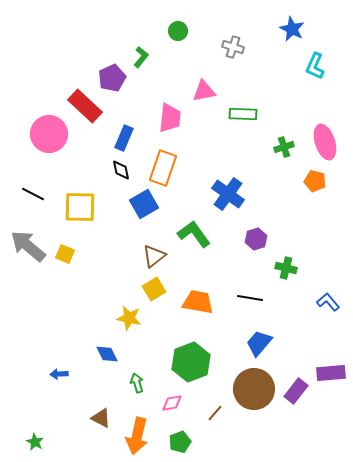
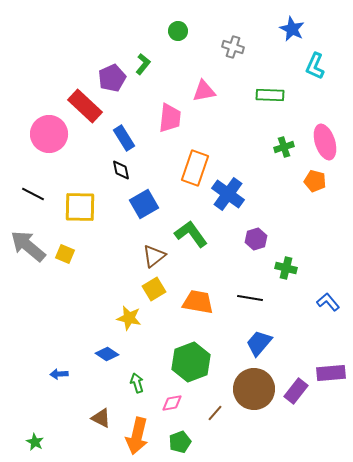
green L-shape at (141, 57): moved 2 px right, 7 px down
green rectangle at (243, 114): moved 27 px right, 19 px up
blue rectangle at (124, 138): rotated 55 degrees counterclockwise
orange rectangle at (163, 168): moved 32 px right
green L-shape at (194, 234): moved 3 px left
blue diamond at (107, 354): rotated 30 degrees counterclockwise
